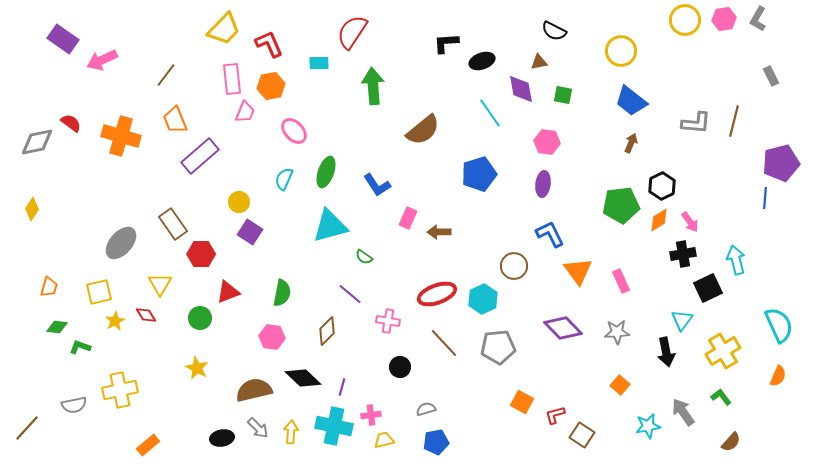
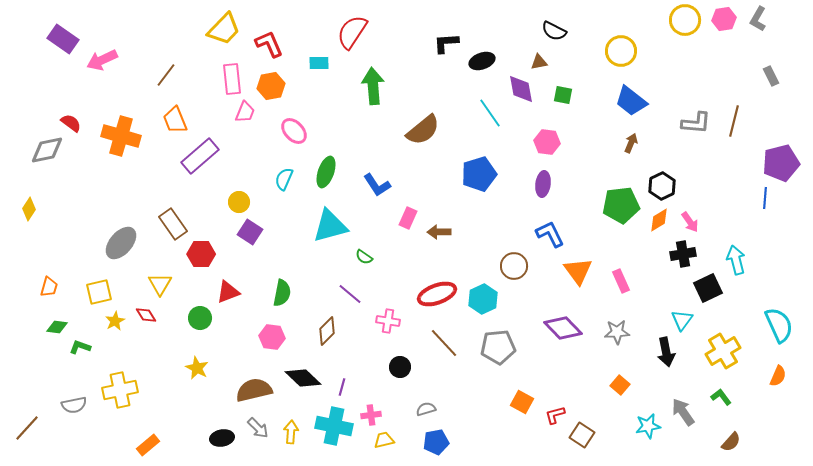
gray diamond at (37, 142): moved 10 px right, 8 px down
yellow diamond at (32, 209): moved 3 px left
